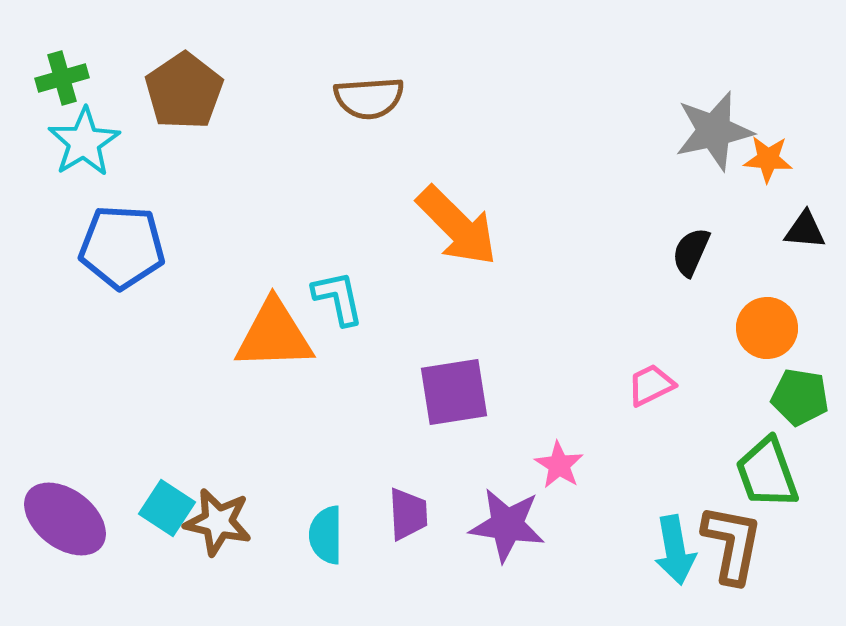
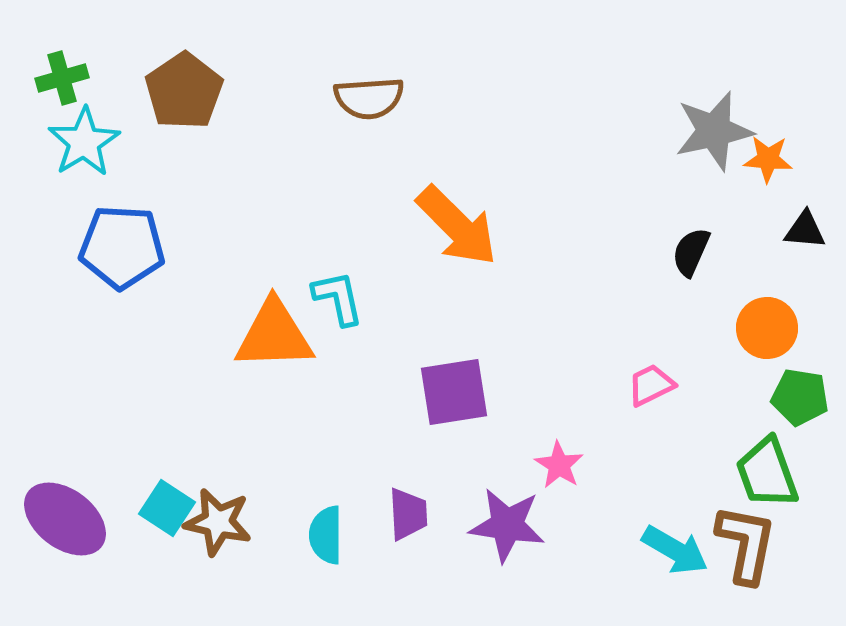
brown L-shape: moved 14 px right
cyan arrow: rotated 50 degrees counterclockwise
